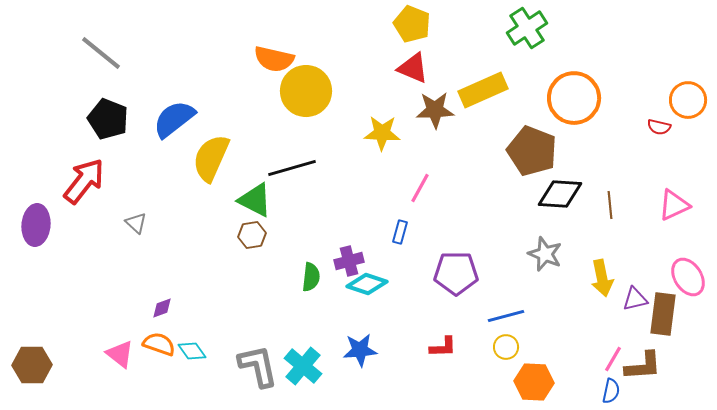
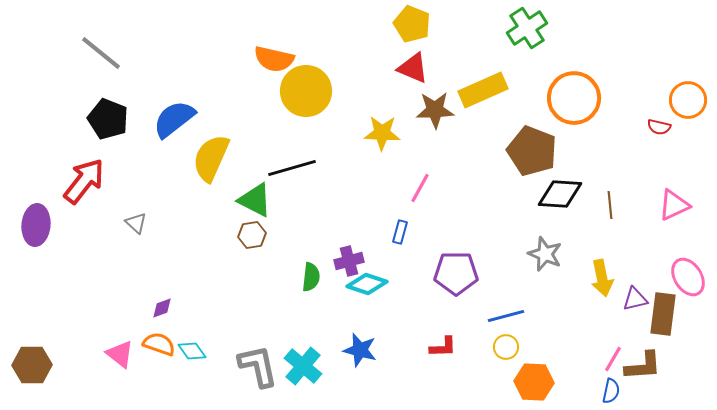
blue star at (360, 350): rotated 20 degrees clockwise
